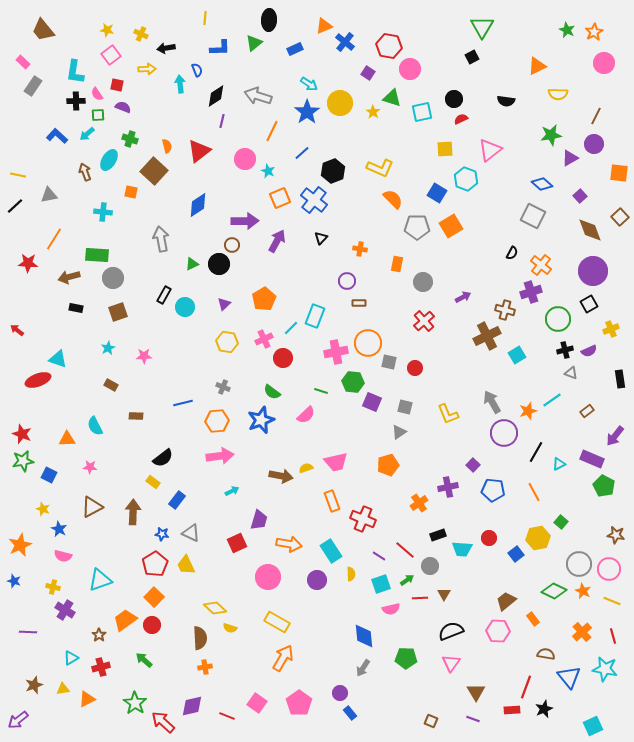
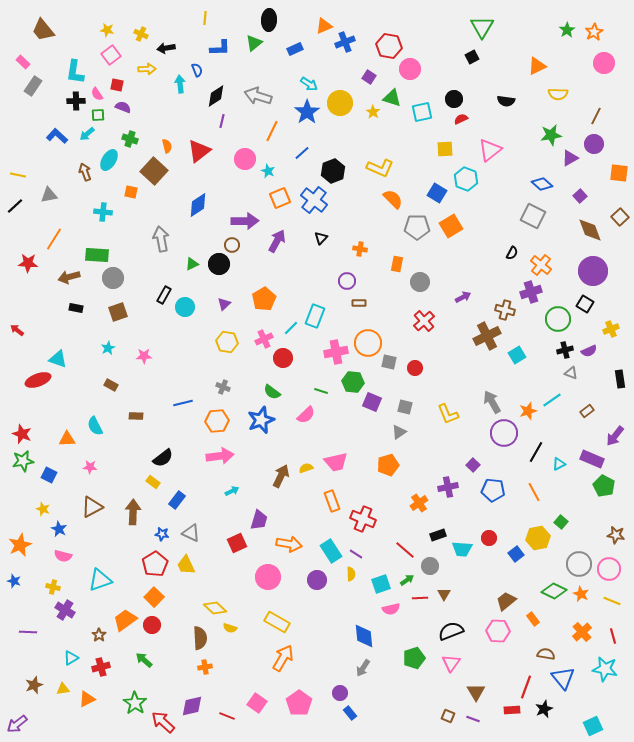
green star at (567, 30): rotated 14 degrees clockwise
blue cross at (345, 42): rotated 30 degrees clockwise
purple square at (368, 73): moved 1 px right, 4 px down
gray circle at (423, 282): moved 3 px left
black square at (589, 304): moved 4 px left; rotated 30 degrees counterclockwise
brown arrow at (281, 476): rotated 75 degrees counterclockwise
purple line at (379, 556): moved 23 px left, 2 px up
orange star at (583, 591): moved 2 px left, 3 px down
green pentagon at (406, 658): moved 8 px right; rotated 20 degrees counterclockwise
blue triangle at (569, 677): moved 6 px left, 1 px down
purple arrow at (18, 720): moved 1 px left, 4 px down
brown square at (431, 721): moved 17 px right, 5 px up
